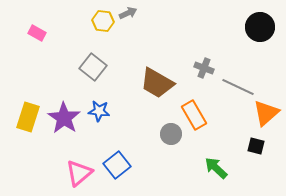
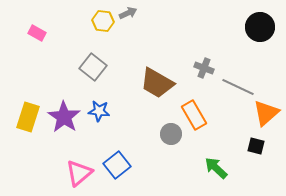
purple star: moved 1 px up
